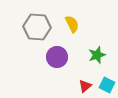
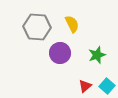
purple circle: moved 3 px right, 4 px up
cyan square: moved 1 px down; rotated 14 degrees clockwise
